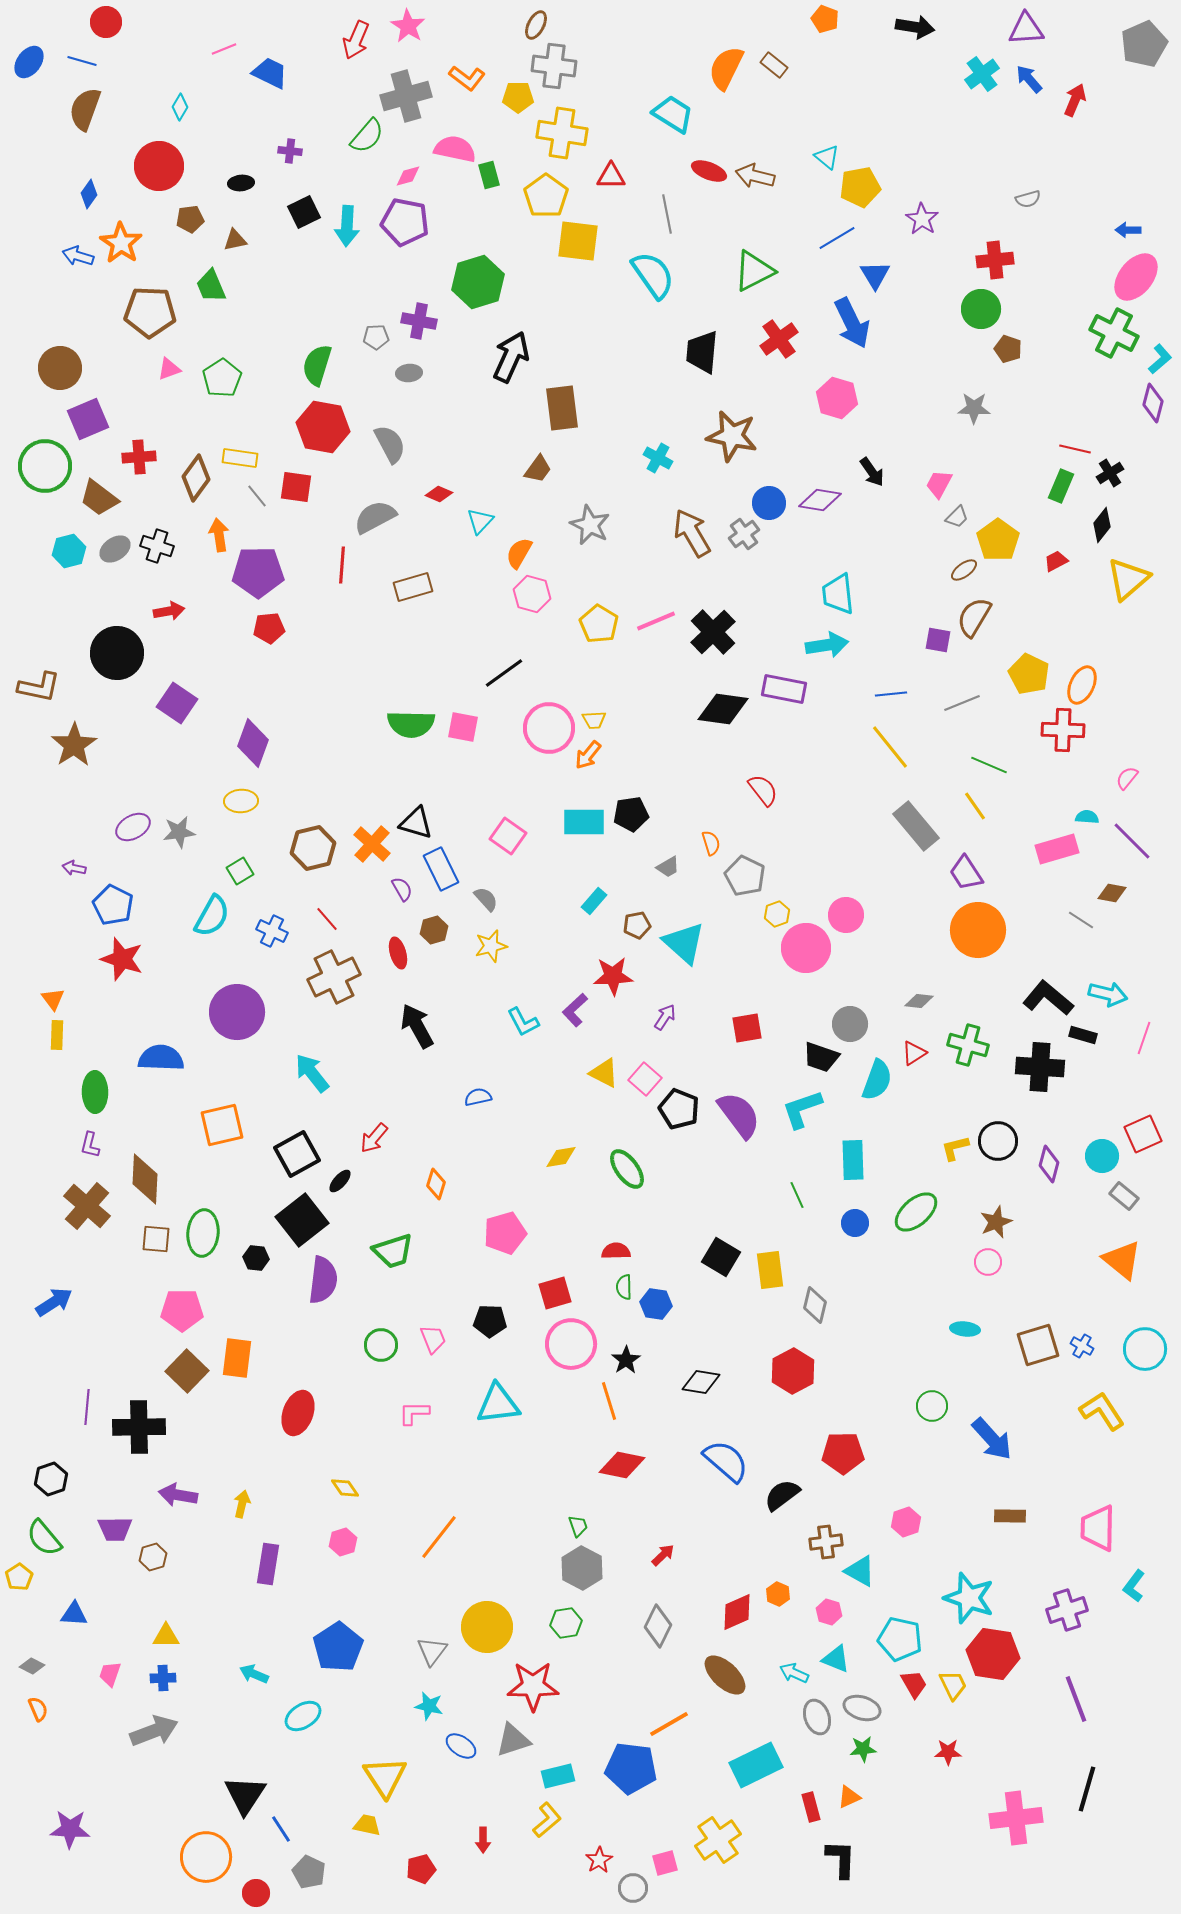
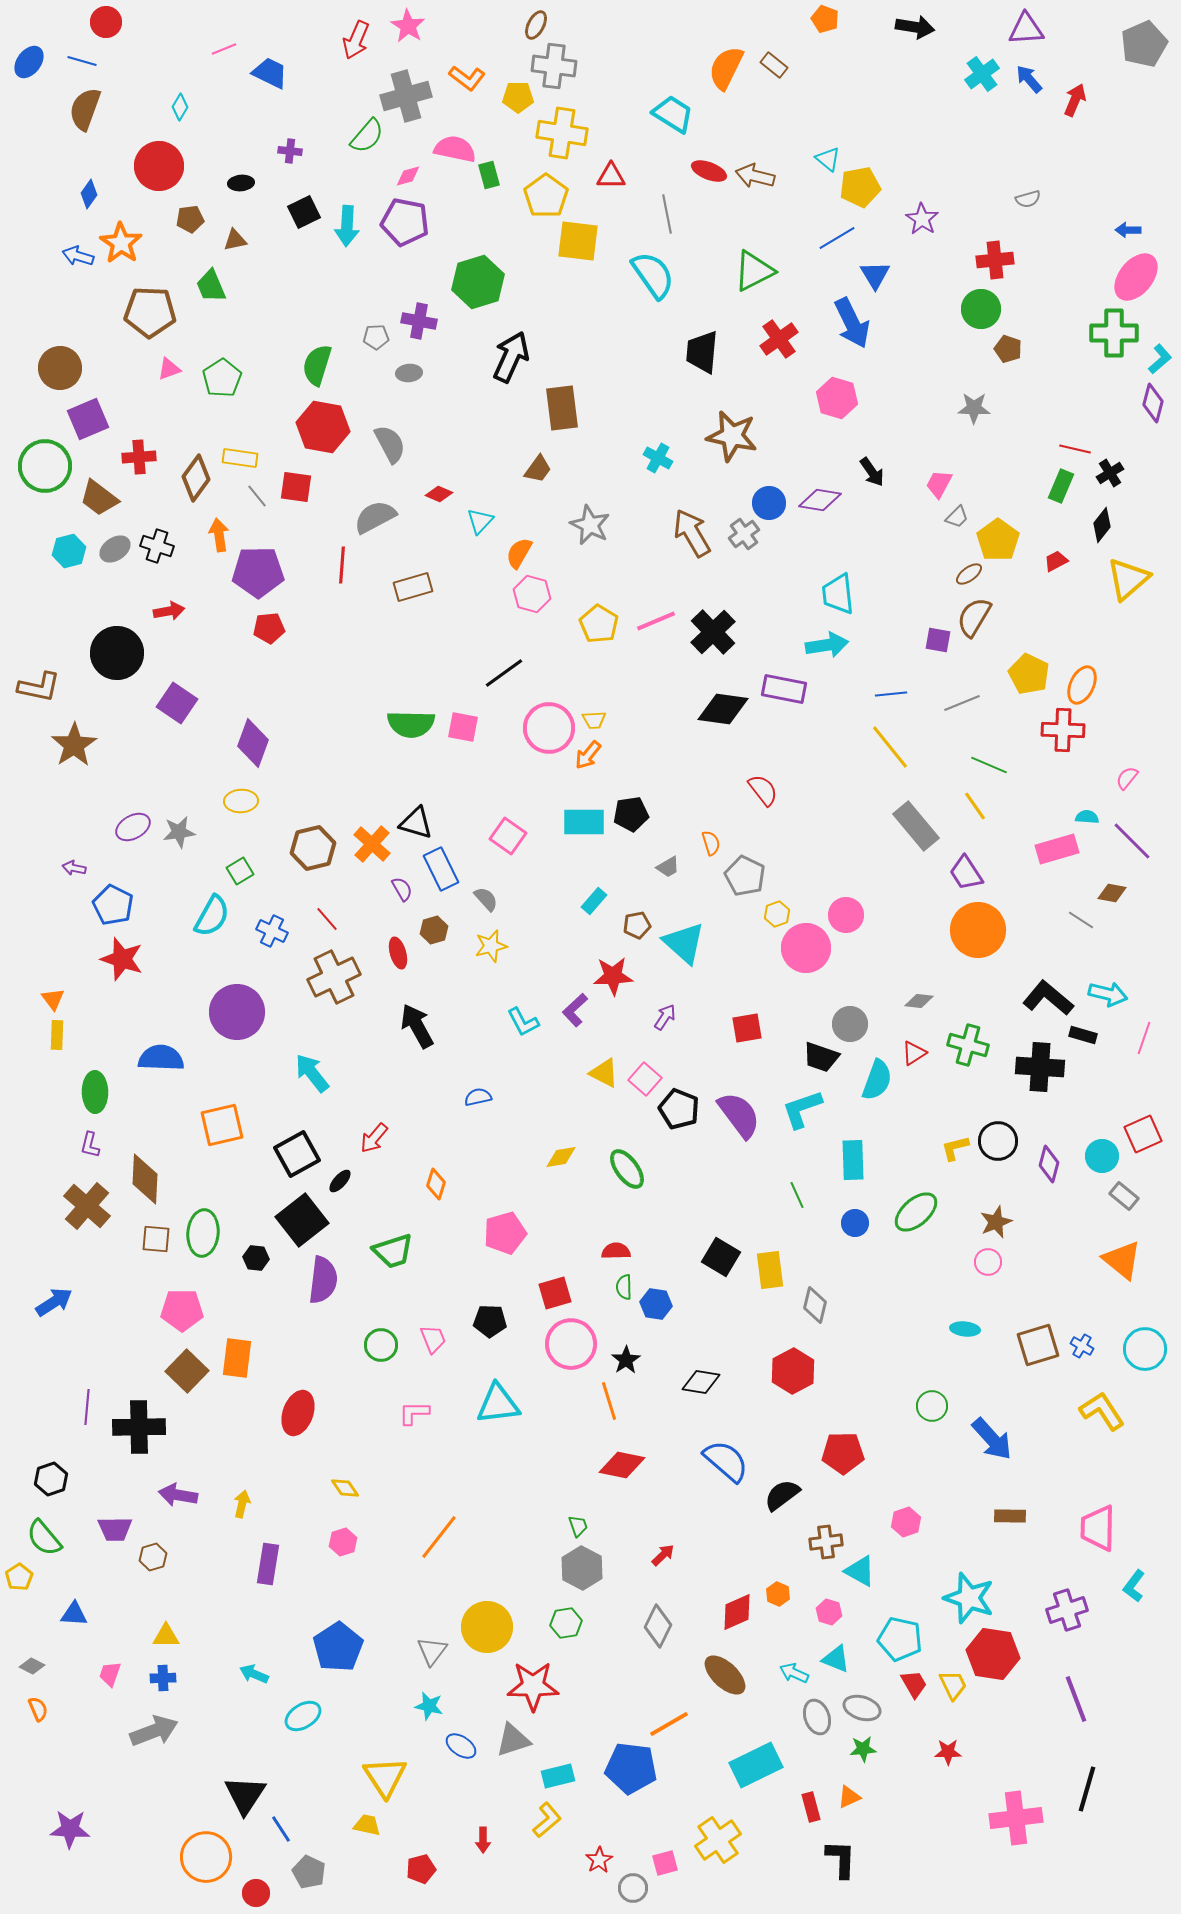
cyan triangle at (827, 157): moved 1 px right, 2 px down
green cross at (1114, 333): rotated 27 degrees counterclockwise
brown ellipse at (964, 570): moved 5 px right, 4 px down
